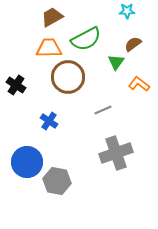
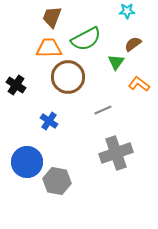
brown trapezoid: rotated 40 degrees counterclockwise
